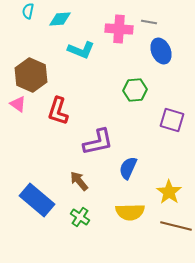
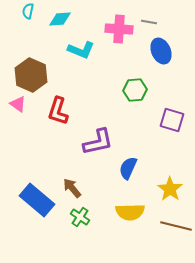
brown arrow: moved 7 px left, 7 px down
yellow star: moved 1 px right, 3 px up
